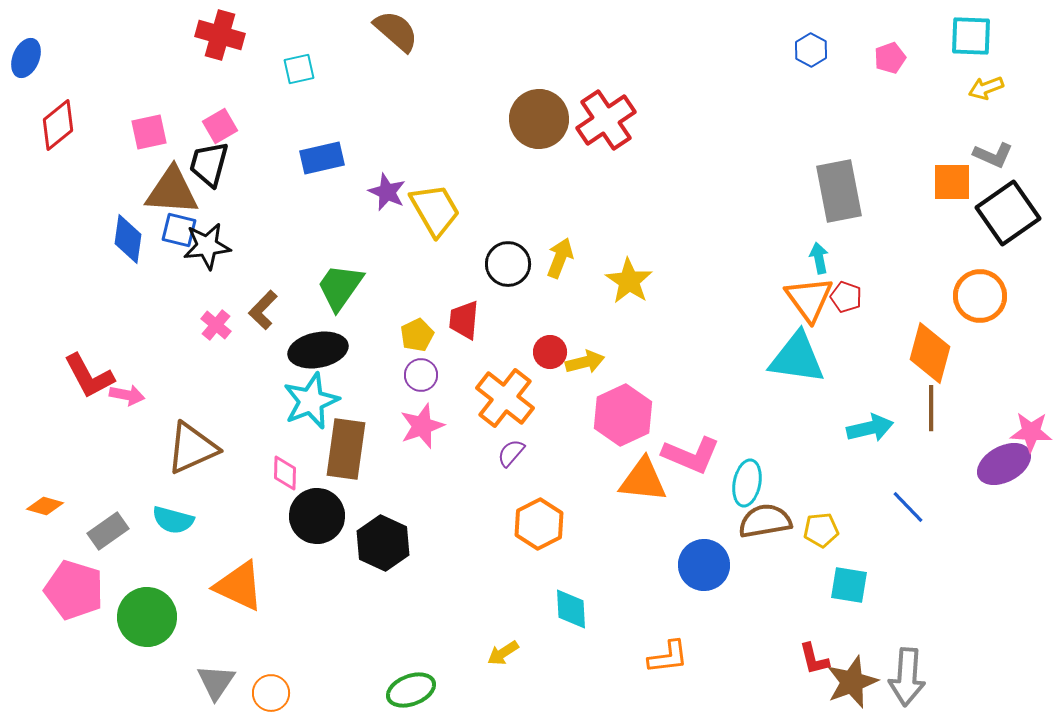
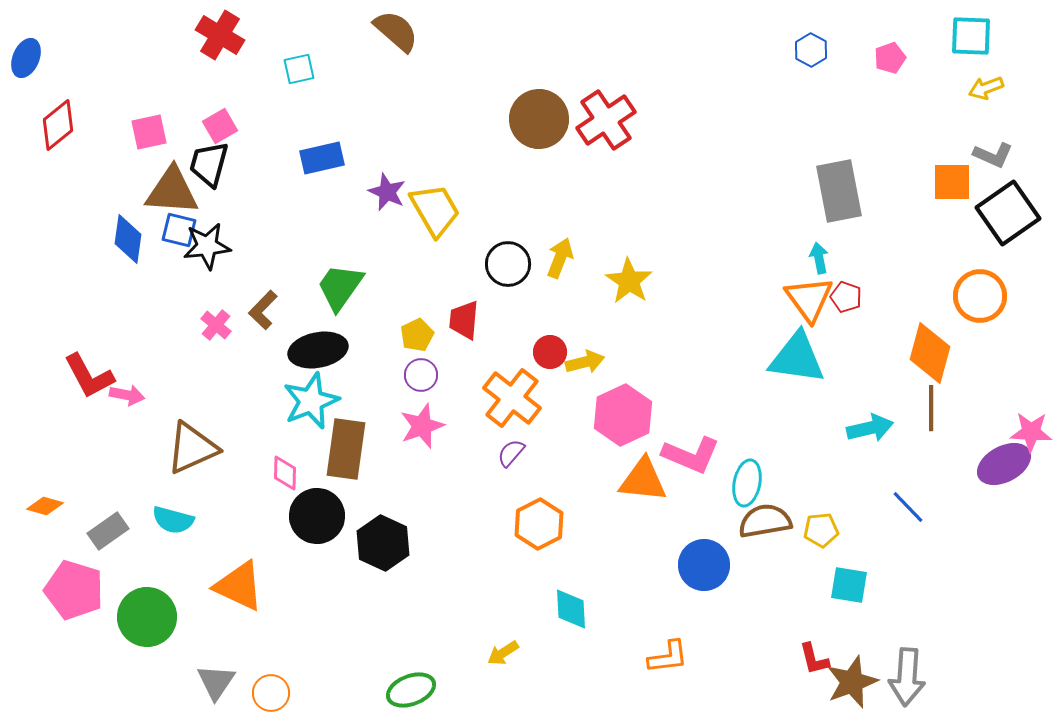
red cross at (220, 35): rotated 15 degrees clockwise
orange cross at (505, 398): moved 7 px right
